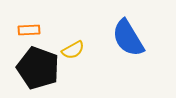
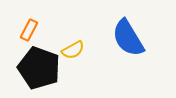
orange rectangle: rotated 60 degrees counterclockwise
black pentagon: moved 1 px right
